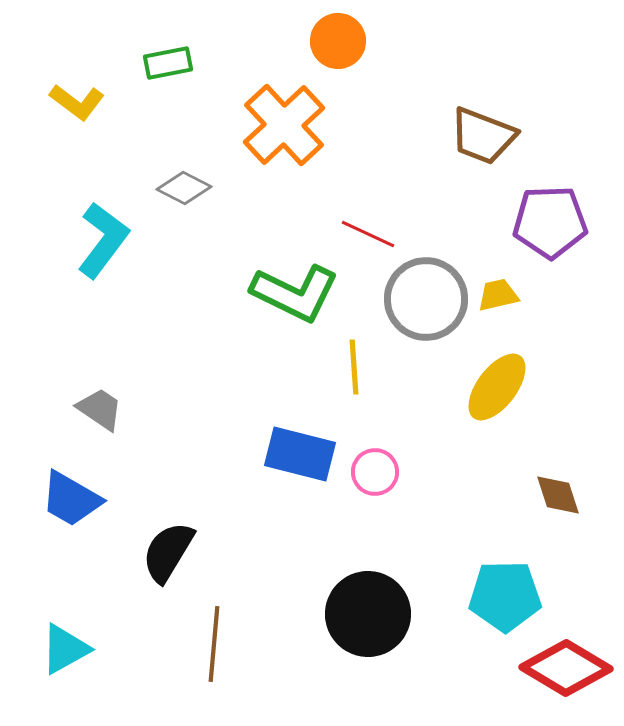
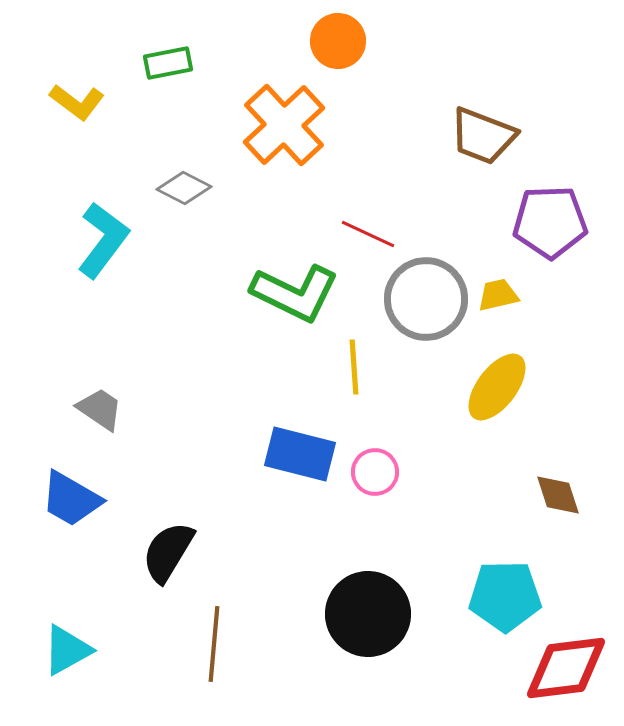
cyan triangle: moved 2 px right, 1 px down
red diamond: rotated 38 degrees counterclockwise
